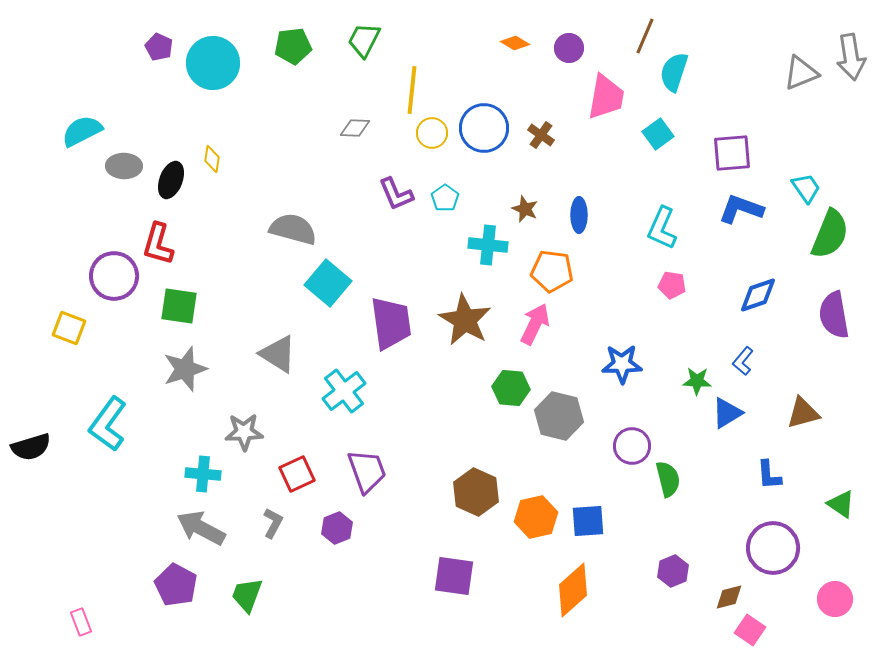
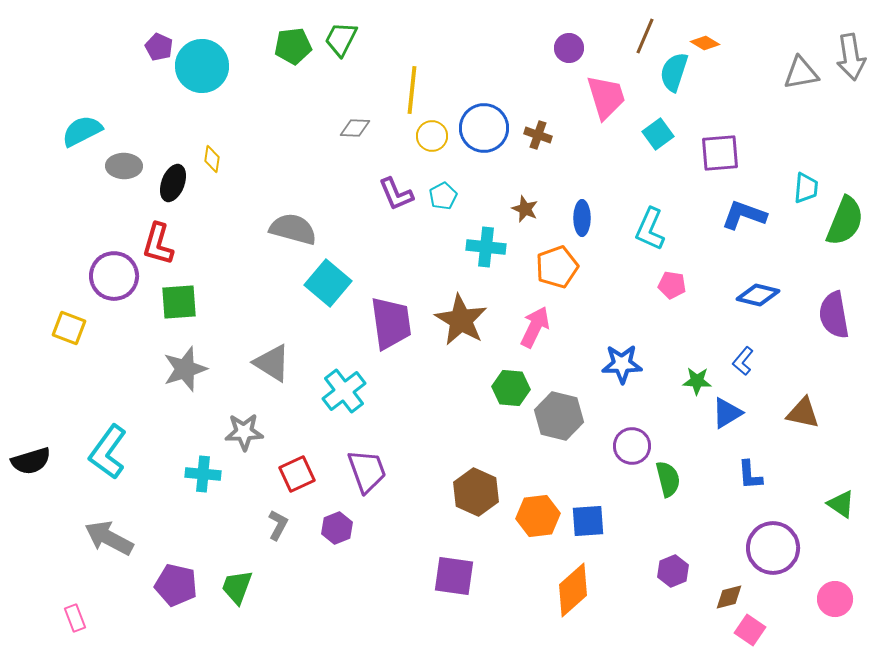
green trapezoid at (364, 40): moved 23 px left, 1 px up
orange diamond at (515, 43): moved 190 px right
cyan circle at (213, 63): moved 11 px left, 3 px down
gray triangle at (801, 73): rotated 12 degrees clockwise
pink trapezoid at (606, 97): rotated 27 degrees counterclockwise
yellow circle at (432, 133): moved 3 px down
brown cross at (541, 135): moved 3 px left; rotated 16 degrees counterclockwise
purple square at (732, 153): moved 12 px left
black ellipse at (171, 180): moved 2 px right, 3 px down
cyan trapezoid at (806, 188): rotated 40 degrees clockwise
cyan pentagon at (445, 198): moved 2 px left, 2 px up; rotated 8 degrees clockwise
blue L-shape at (741, 209): moved 3 px right, 6 px down
blue ellipse at (579, 215): moved 3 px right, 3 px down
cyan L-shape at (662, 228): moved 12 px left, 1 px down
green semicircle at (830, 234): moved 15 px right, 13 px up
cyan cross at (488, 245): moved 2 px left, 2 px down
orange pentagon at (552, 271): moved 5 px right, 4 px up; rotated 27 degrees counterclockwise
blue diamond at (758, 295): rotated 33 degrees clockwise
green square at (179, 306): moved 4 px up; rotated 12 degrees counterclockwise
brown star at (465, 320): moved 4 px left
pink arrow at (535, 324): moved 3 px down
gray triangle at (278, 354): moved 6 px left, 9 px down
brown triangle at (803, 413): rotated 27 degrees clockwise
cyan L-shape at (108, 424): moved 28 px down
black semicircle at (31, 447): moved 14 px down
blue L-shape at (769, 475): moved 19 px left
orange hexagon at (536, 517): moved 2 px right, 1 px up; rotated 6 degrees clockwise
gray L-shape at (273, 523): moved 5 px right, 2 px down
gray arrow at (201, 528): moved 92 px left, 10 px down
purple pentagon at (176, 585): rotated 15 degrees counterclockwise
green trapezoid at (247, 595): moved 10 px left, 8 px up
pink rectangle at (81, 622): moved 6 px left, 4 px up
